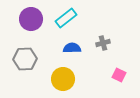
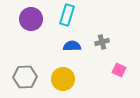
cyan rectangle: moved 1 px right, 3 px up; rotated 35 degrees counterclockwise
gray cross: moved 1 px left, 1 px up
blue semicircle: moved 2 px up
gray hexagon: moved 18 px down
pink square: moved 5 px up
